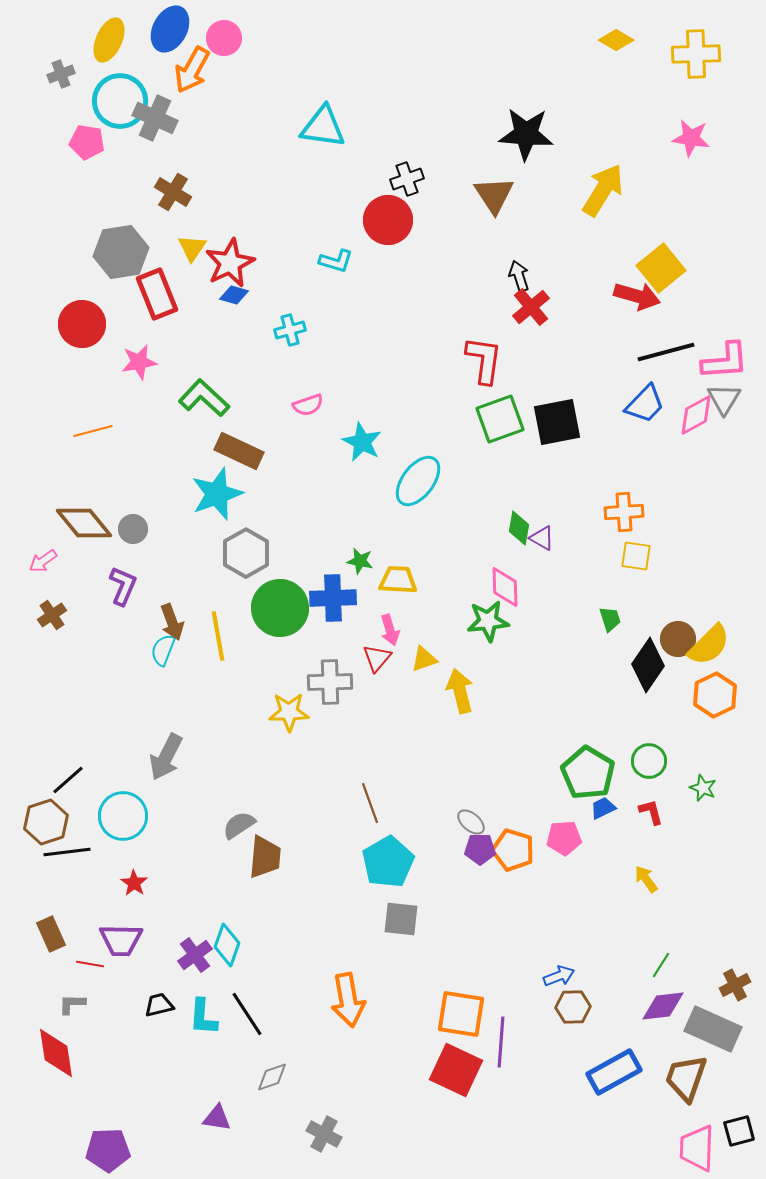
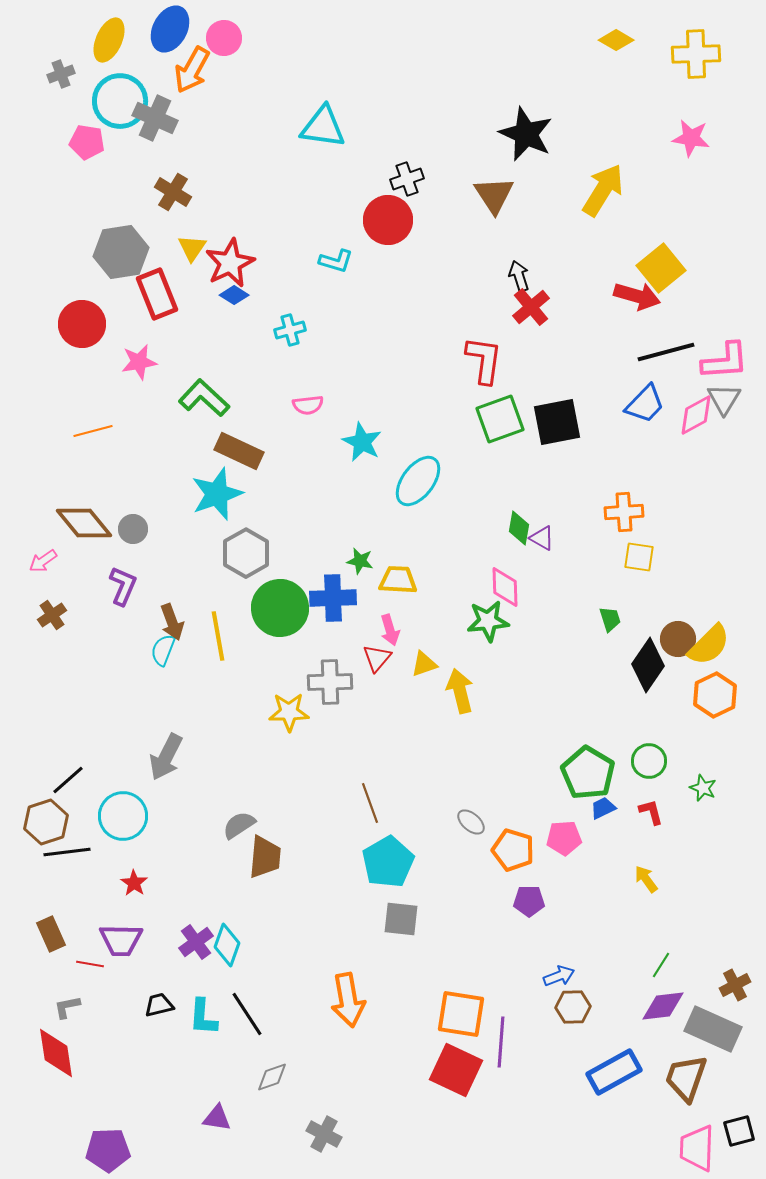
black star at (526, 134): rotated 20 degrees clockwise
blue diamond at (234, 295): rotated 16 degrees clockwise
pink semicircle at (308, 405): rotated 12 degrees clockwise
yellow square at (636, 556): moved 3 px right, 1 px down
yellow triangle at (424, 659): moved 5 px down
purple pentagon at (480, 849): moved 49 px right, 52 px down
purple cross at (195, 955): moved 1 px right, 13 px up
gray L-shape at (72, 1004): moved 5 px left, 3 px down; rotated 12 degrees counterclockwise
